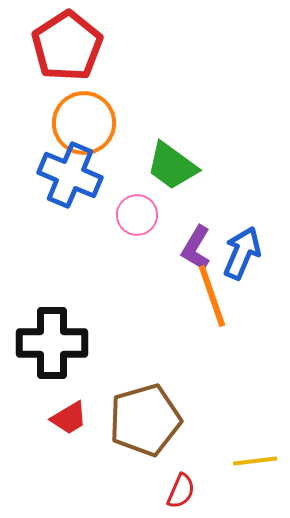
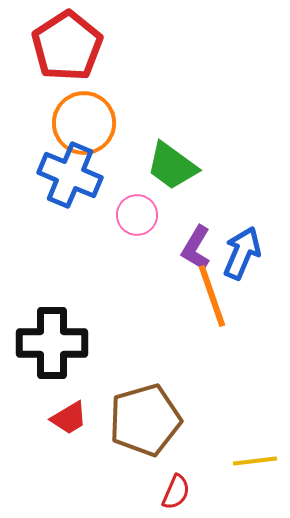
red semicircle: moved 5 px left, 1 px down
